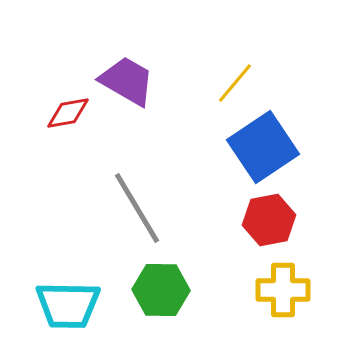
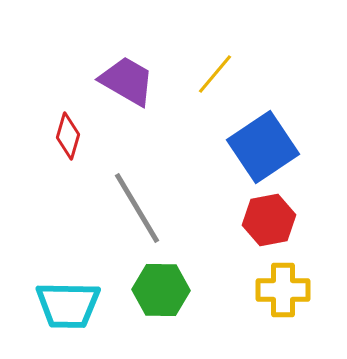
yellow line: moved 20 px left, 9 px up
red diamond: moved 23 px down; rotated 63 degrees counterclockwise
